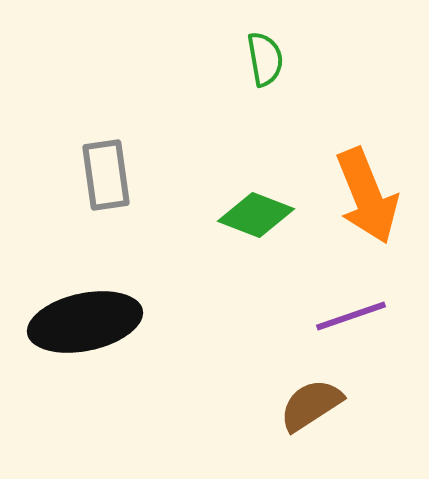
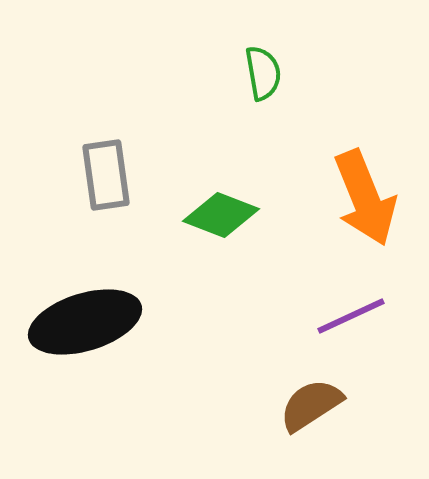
green semicircle: moved 2 px left, 14 px down
orange arrow: moved 2 px left, 2 px down
green diamond: moved 35 px left
purple line: rotated 6 degrees counterclockwise
black ellipse: rotated 5 degrees counterclockwise
